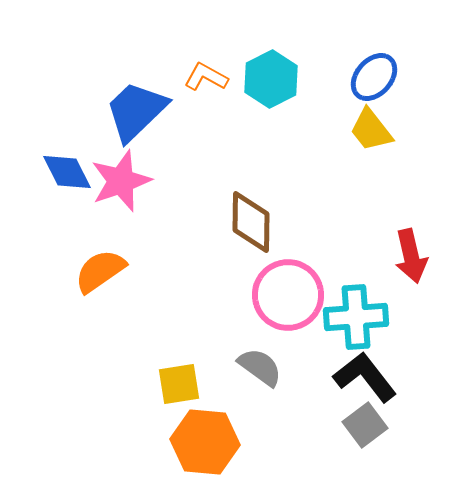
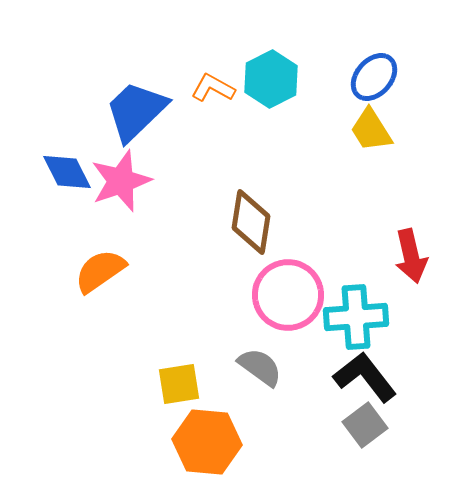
orange L-shape: moved 7 px right, 11 px down
yellow trapezoid: rotated 6 degrees clockwise
brown diamond: rotated 8 degrees clockwise
orange hexagon: moved 2 px right
